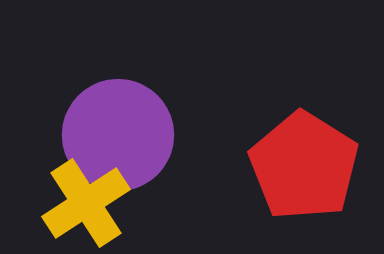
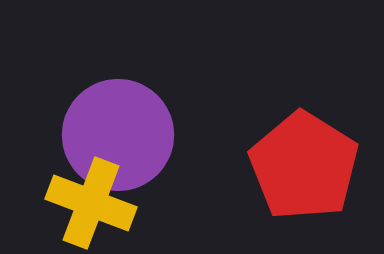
yellow cross: moved 5 px right; rotated 36 degrees counterclockwise
